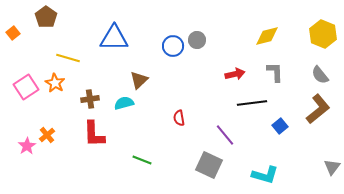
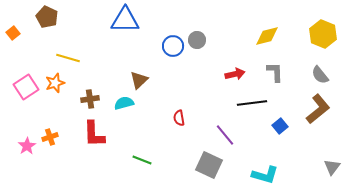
brown pentagon: moved 1 px right; rotated 10 degrees counterclockwise
blue triangle: moved 11 px right, 18 px up
orange star: rotated 24 degrees clockwise
orange cross: moved 3 px right, 2 px down; rotated 21 degrees clockwise
